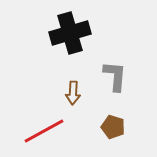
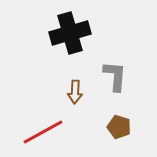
brown arrow: moved 2 px right, 1 px up
brown pentagon: moved 6 px right
red line: moved 1 px left, 1 px down
